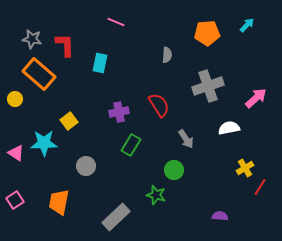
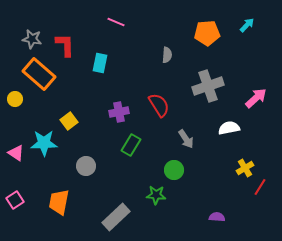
green star: rotated 12 degrees counterclockwise
purple semicircle: moved 3 px left, 1 px down
